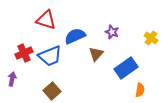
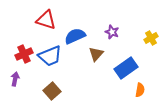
yellow cross: rotated 24 degrees clockwise
red cross: moved 1 px down
purple arrow: moved 3 px right
